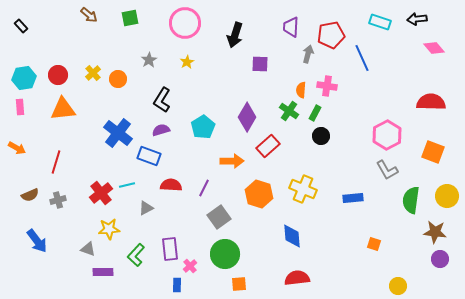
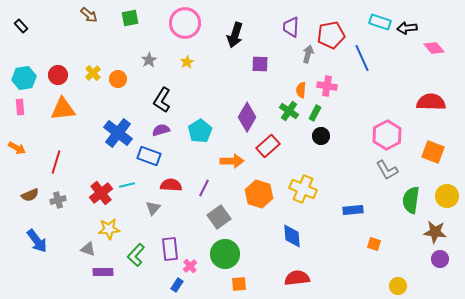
black arrow at (417, 19): moved 10 px left, 9 px down
cyan pentagon at (203, 127): moved 3 px left, 4 px down
blue rectangle at (353, 198): moved 12 px down
gray triangle at (146, 208): moved 7 px right; rotated 21 degrees counterclockwise
blue rectangle at (177, 285): rotated 32 degrees clockwise
